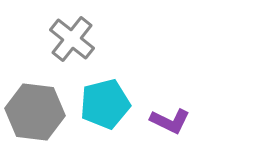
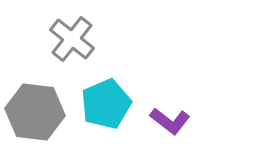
cyan pentagon: moved 1 px right; rotated 9 degrees counterclockwise
purple L-shape: rotated 12 degrees clockwise
